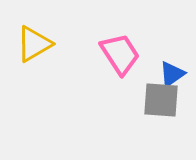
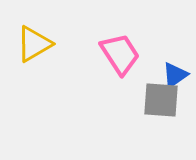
blue triangle: moved 3 px right, 1 px down
